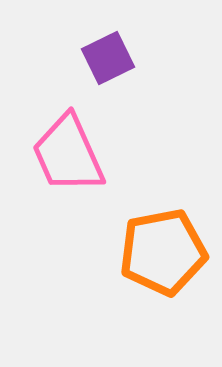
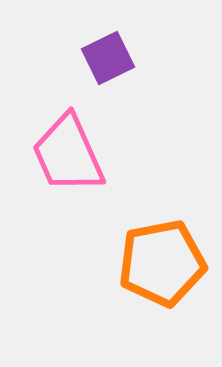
orange pentagon: moved 1 px left, 11 px down
